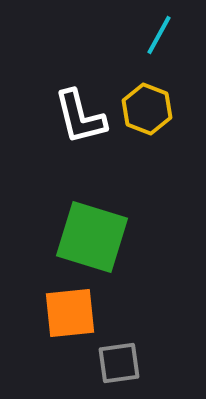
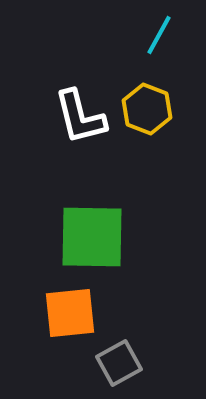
green square: rotated 16 degrees counterclockwise
gray square: rotated 21 degrees counterclockwise
